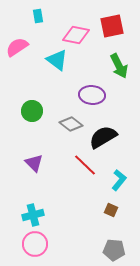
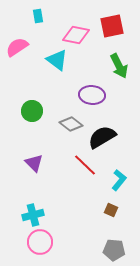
black semicircle: moved 1 px left
pink circle: moved 5 px right, 2 px up
